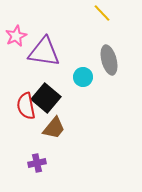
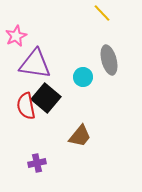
purple triangle: moved 9 px left, 12 px down
brown trapezoid: moved 26 px right, 8 px down
